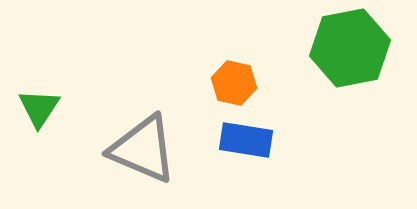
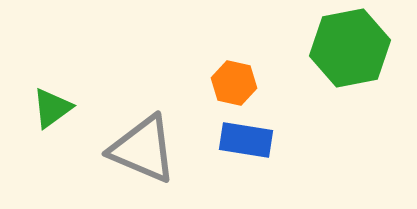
green triangle: moved 13 px right; rotated 21 degrees clockwise
